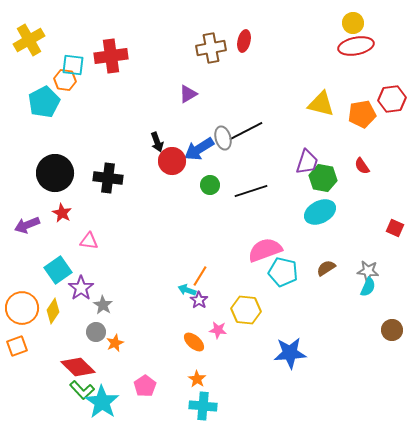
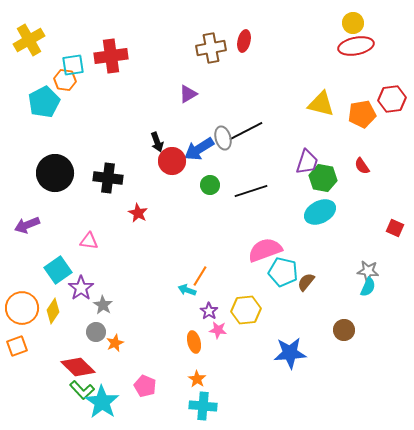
cyan square at (73, 65): rotated 15 degrees counterclockwise
red star at (62, 213): moved 76 px right
brown semicircle at (326, 268): moved 20 px left, 14 px down; rotated 18 degrees counterclockwise
purple star at (199, 300): moved 10 px right, 11 px down
yellow hexagon at (246, 310): rotated 12 degrees counterclockwise
brown circle at (392, 330): moved 48 px left
orange ellipse at (194, 342): rotated 35 degrees clockwise
pink pentagon at (145, 386): rotated 15 degrees counterclockwise
